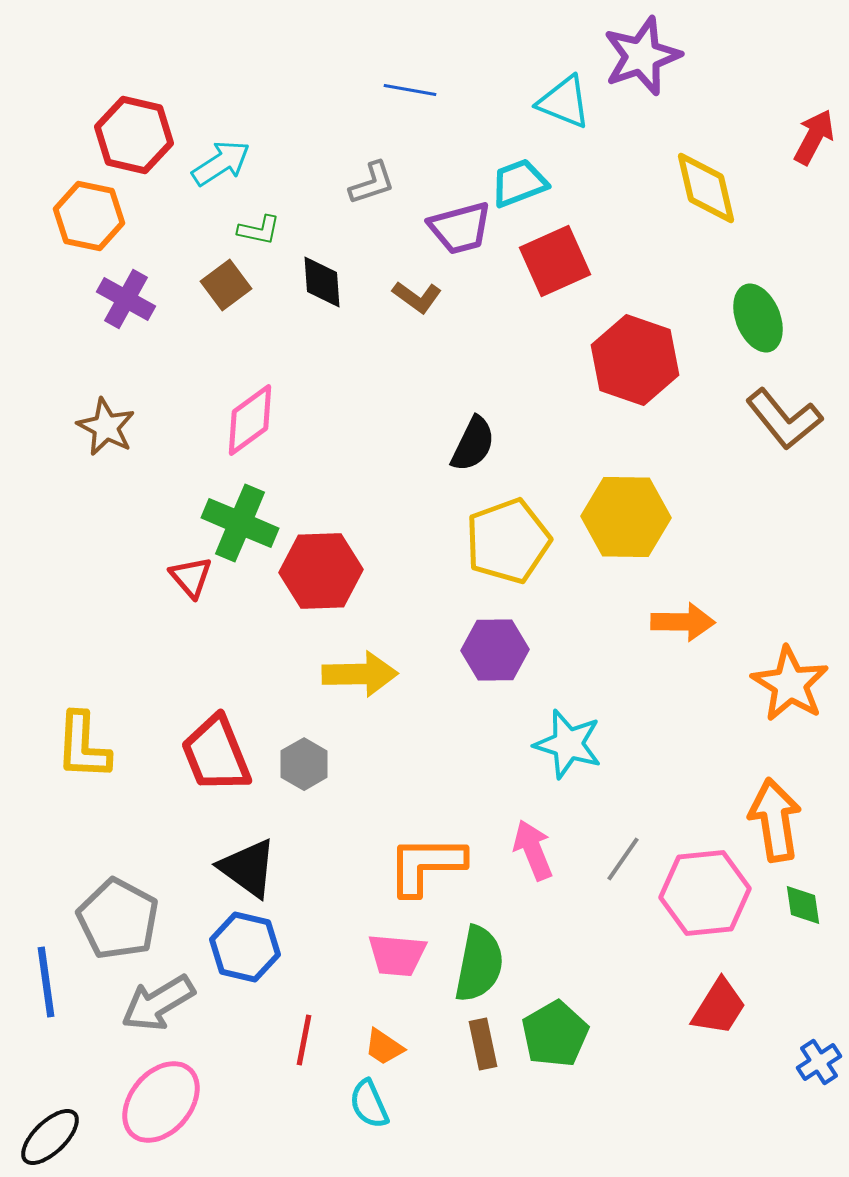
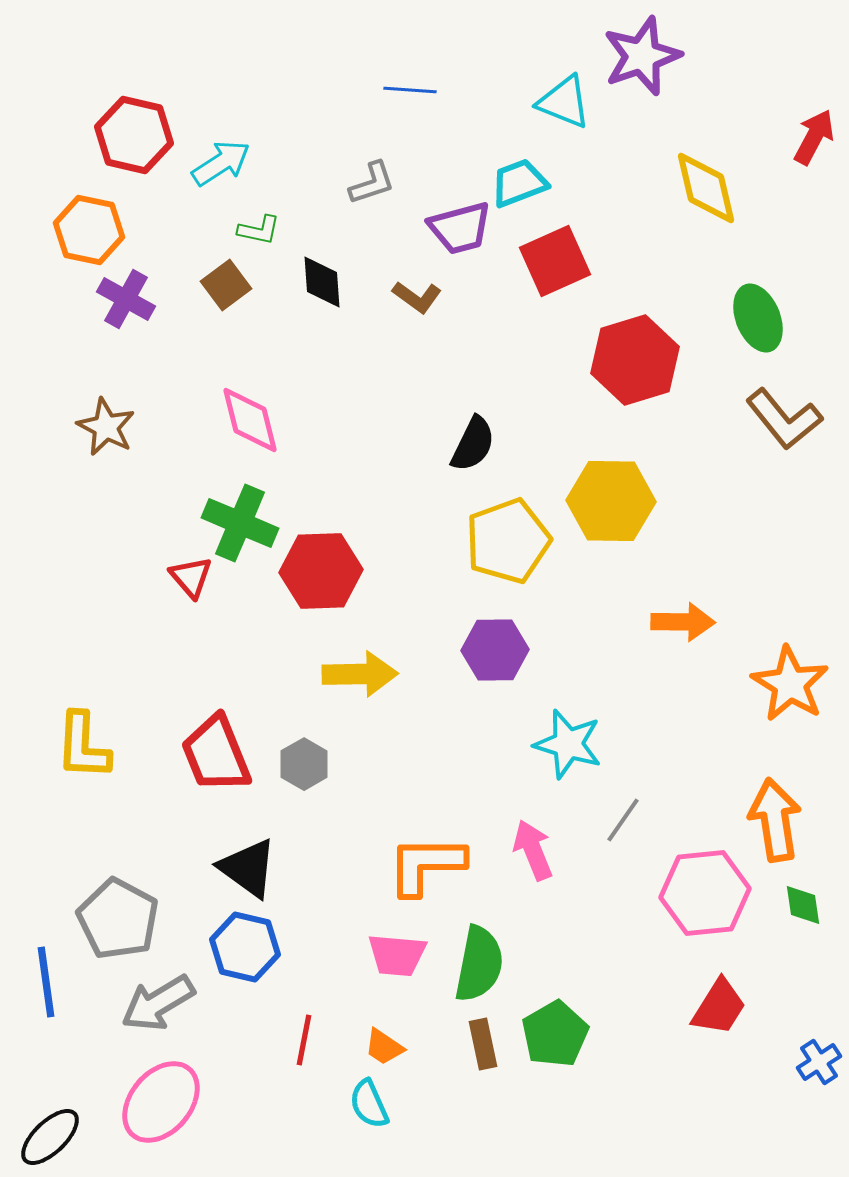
blue line at (410, 90): rotated 6 degrees counterclockwise
orange hexagon at (89, 216): moved 14 px down
red hexagon at (635, 360): rotated 24 degrees clockwise
pink diamond at (250, 420): rotated 68 degrees counterclockwise
yellow hexagon at (626, 517): moved 15 px left, 16 px up
gray line at (623, 859): moved 39 px up
